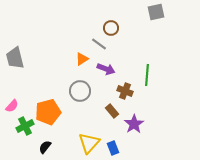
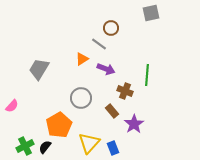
gray square: moved 5 px left, 1 px down
gray trapezoid: moved 24 px right, 11 px down; rotated 45 degrees clockwise
gray circle: moved 1 px right, 7 px down
orange pentagon: moved 11 px right, 13 px down; rotated 15 degrees counterclockwise
green cross: moved 20 px down
